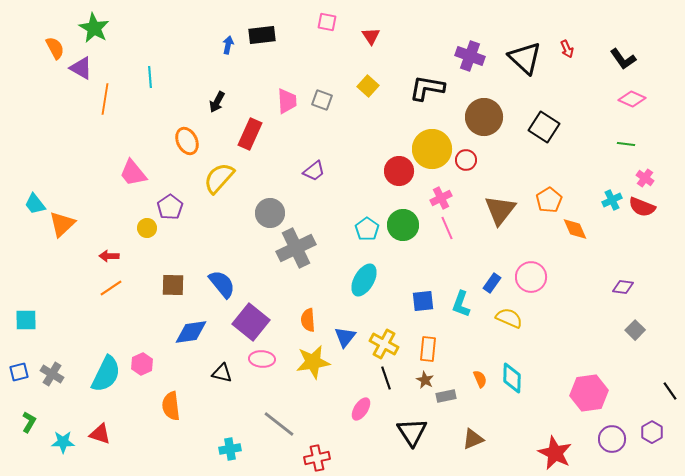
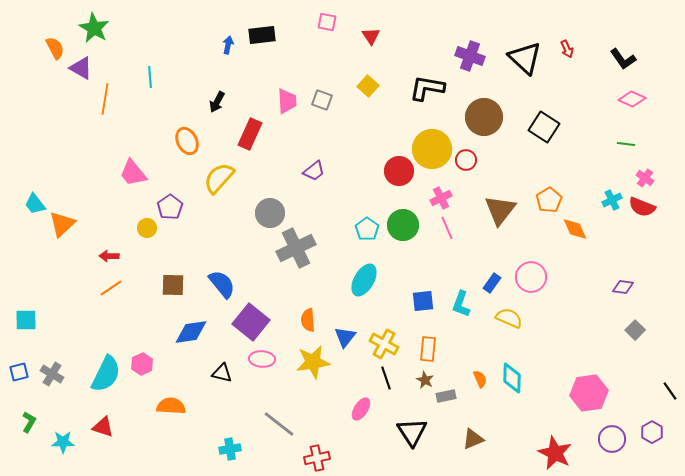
orange semicircle at (171, 406): rotated 100 degrees clockwise
red triangle at (100, 434): moved 3 px right, 7 px up
